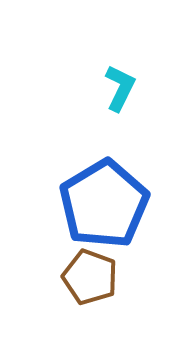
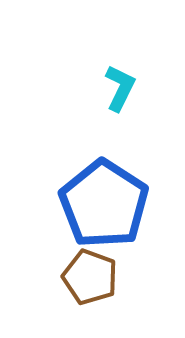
blue pentagon: rotated 8 degrees counterclockwise
